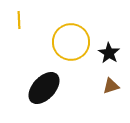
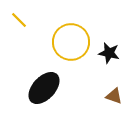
yellow line: rotated 42 degrees counterclockwise
black star: rotated 20 degrees counterclockwise
brown triangle: moved 3 px right, 10 px down; rotated 36 degrees clockwise
